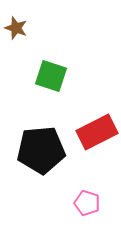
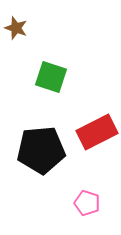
green square: moved 1 px down
